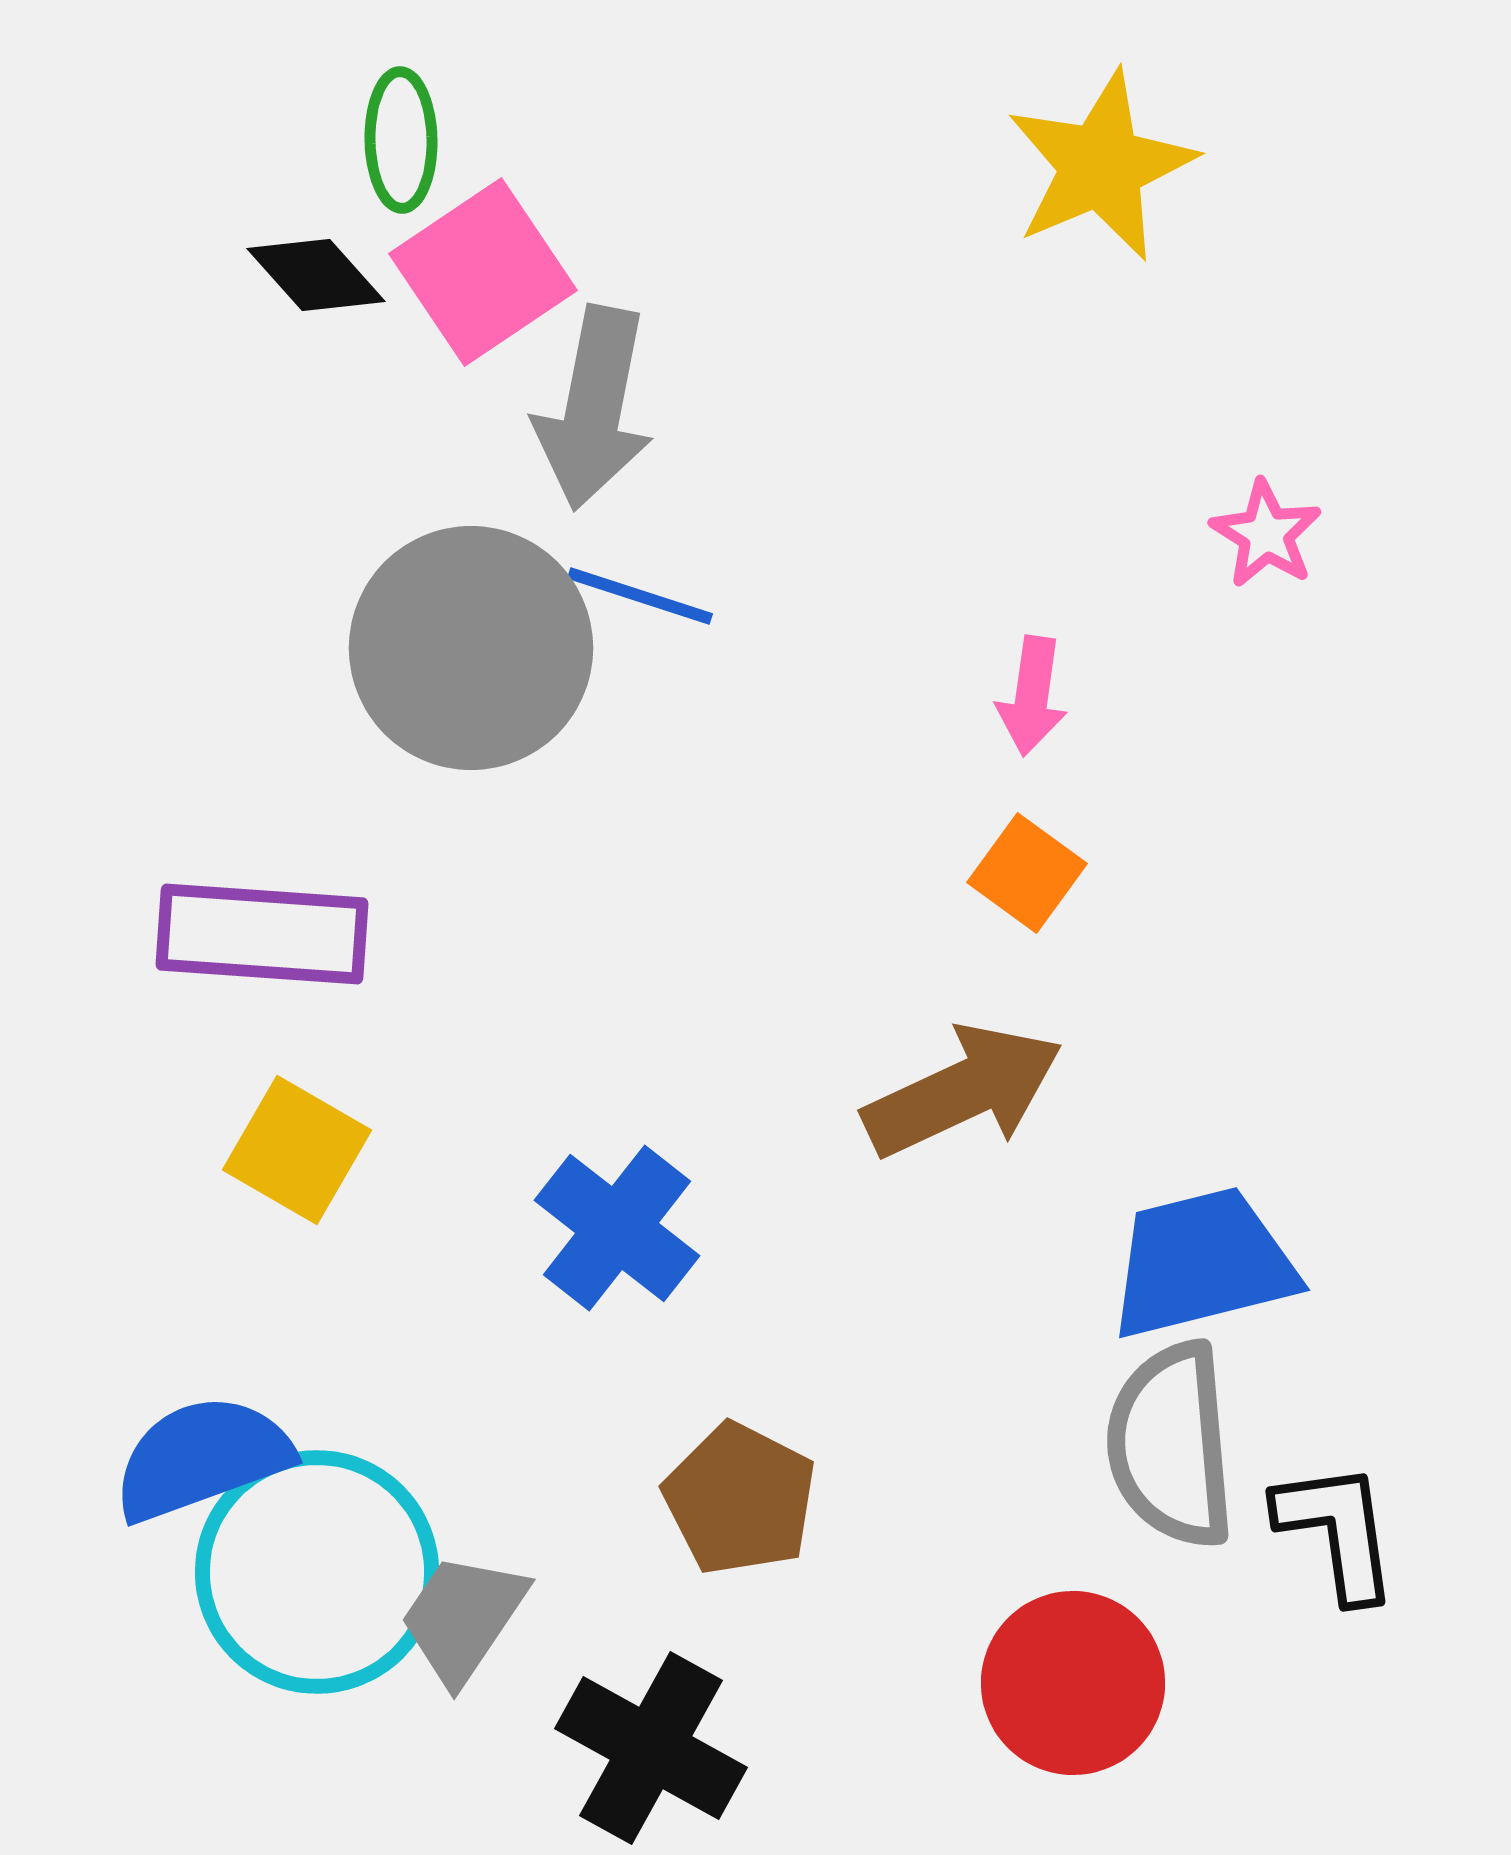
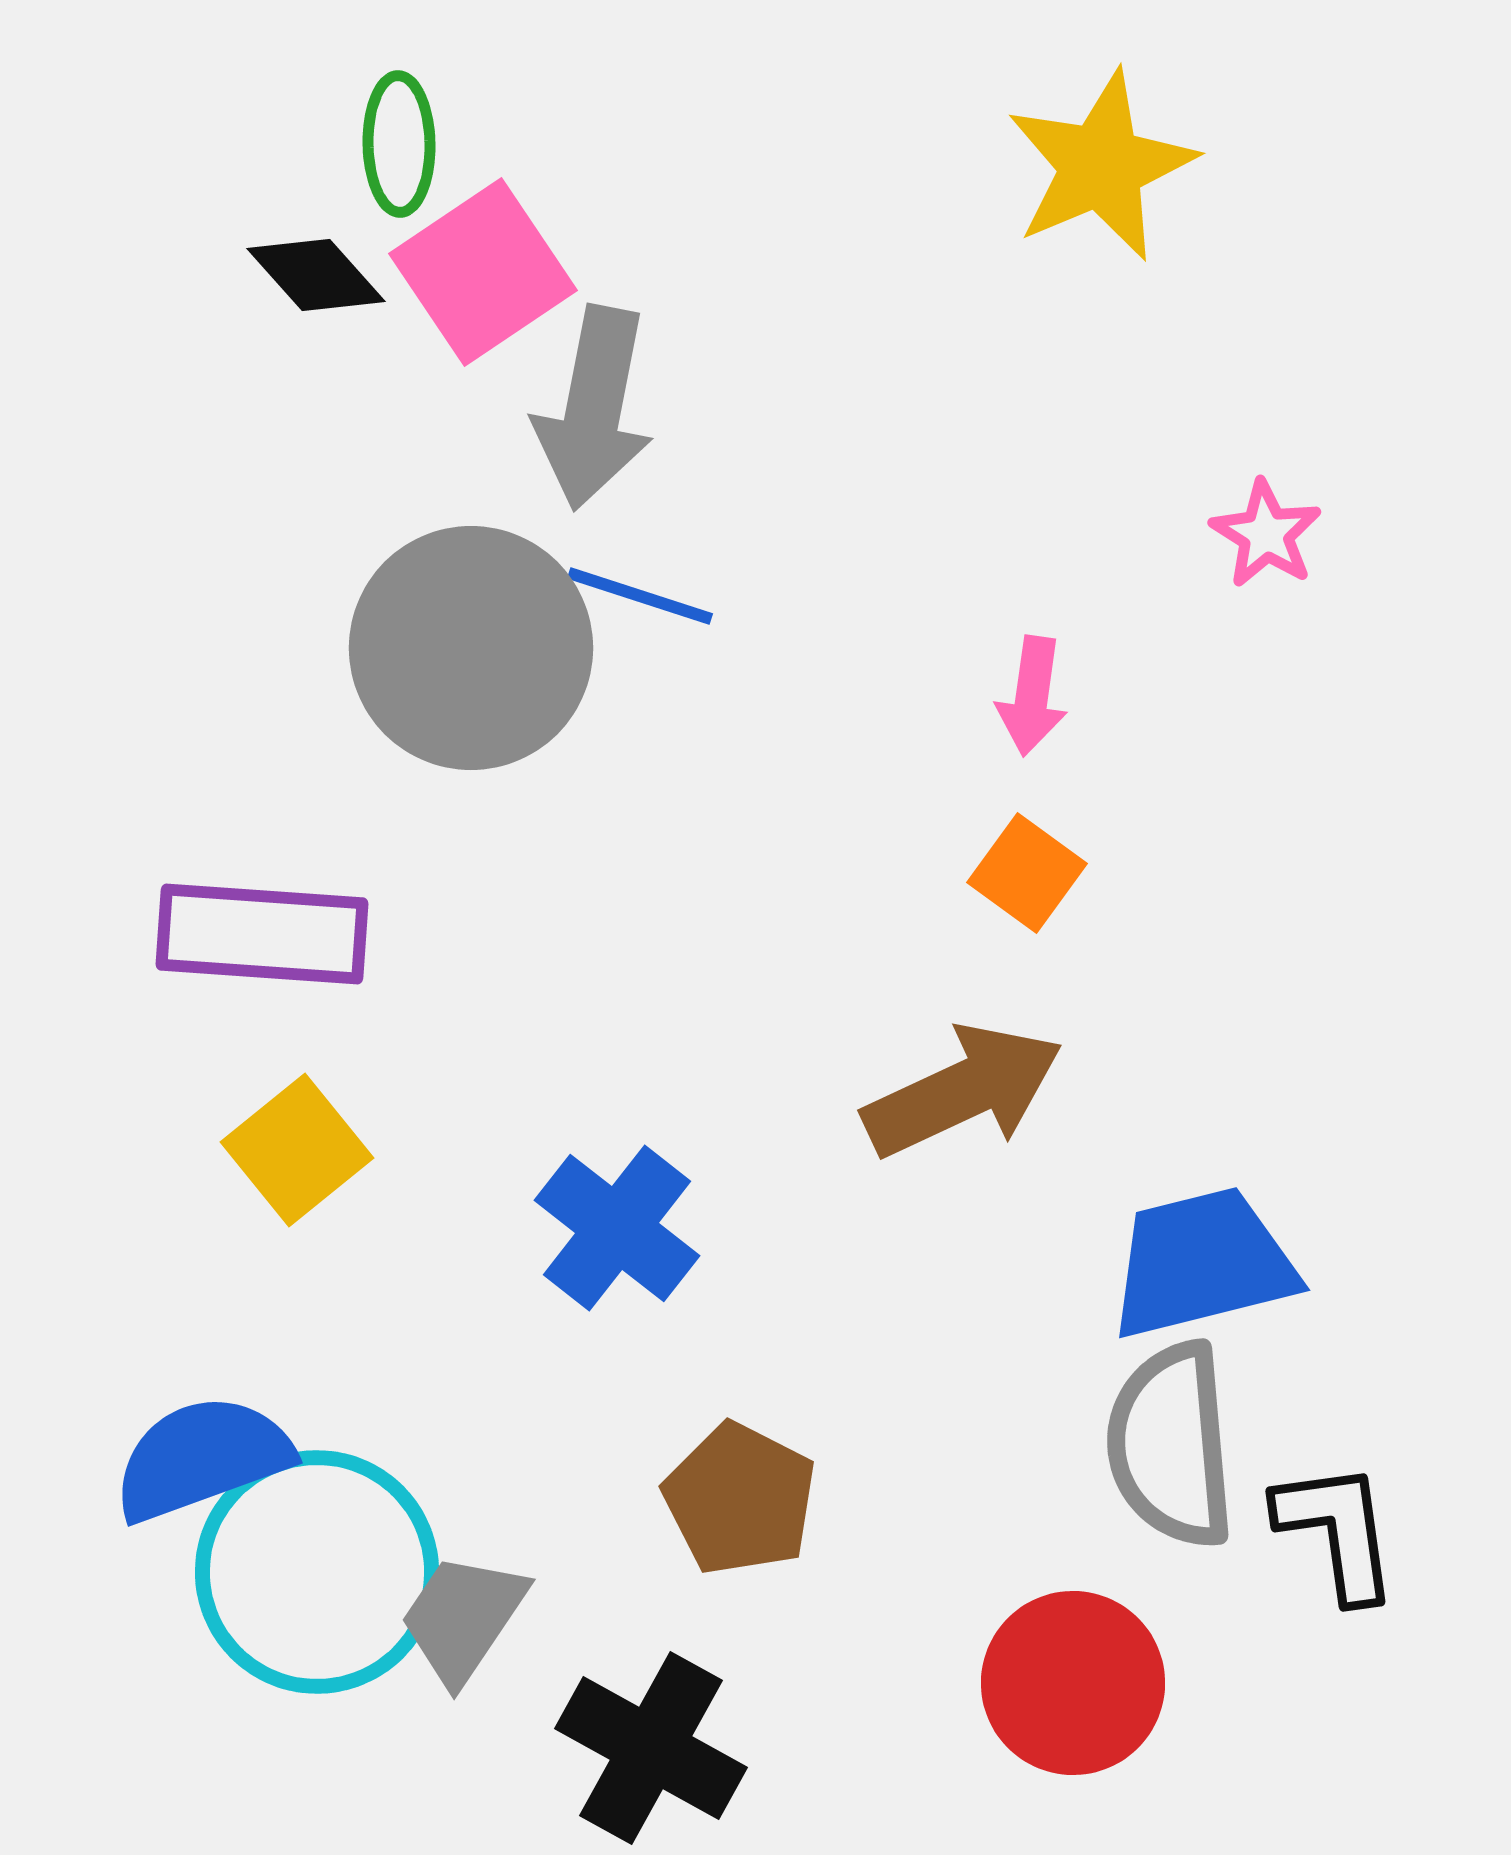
green ellipse: moved 2 px left, 4 px down
yellow square: rotated 21 degrees clockwise
